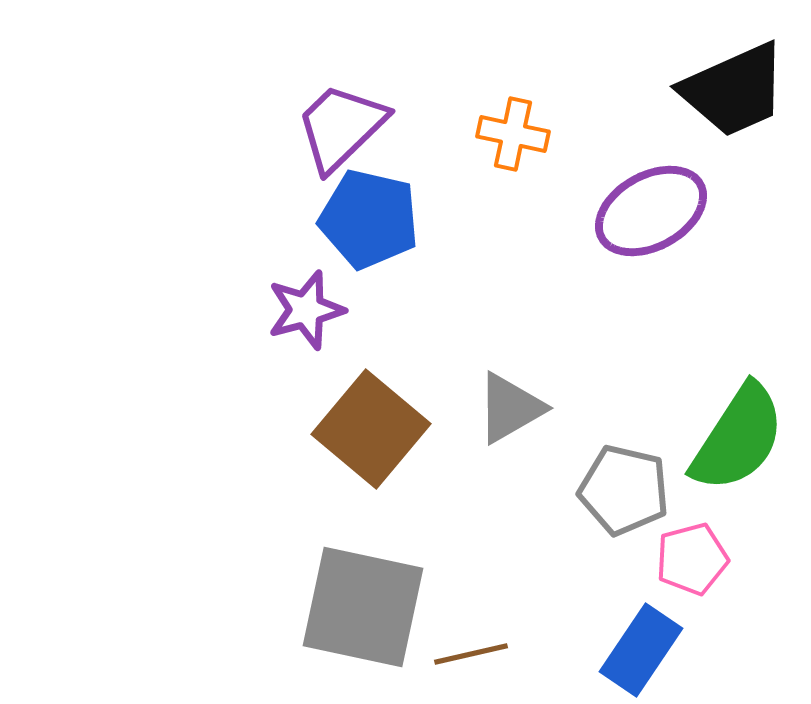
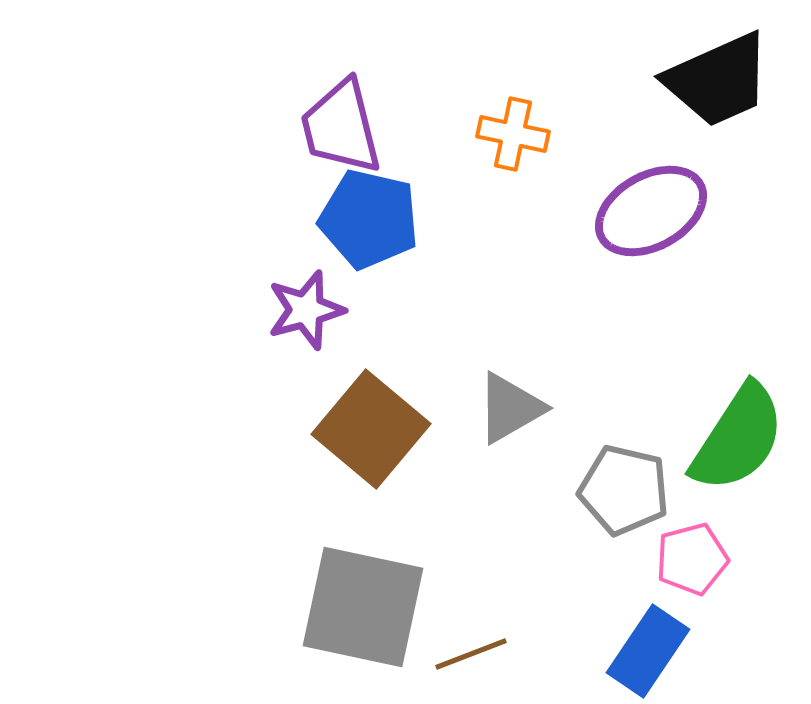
black trapezoid: moved 16 px left, 10 px up
purple trapezoid: rotated 60 degrees counterclockwise
blue rectangle: moved 7 px right, 1 px down
brown line: rotated 8 degrees counterclockwise
